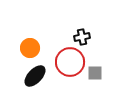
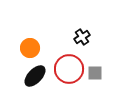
black cross: rotated 21 degrees counterclockwise
red circle: moved 1 px left, 7 px down
